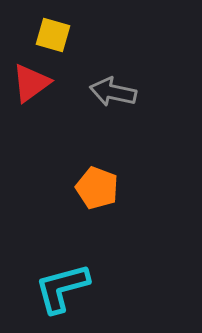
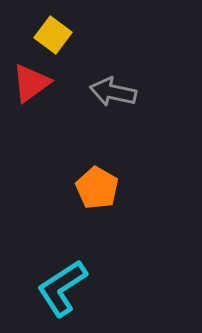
yellow square: rotated 21 degrees clockwise
orange pentagon: rotated 9 degrees clockwise
cyan L-shape: rotated 18 degrees counterclockwise
